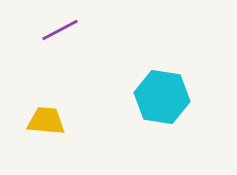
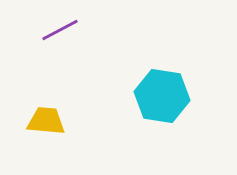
cyan hexagon: moved 1 px up
